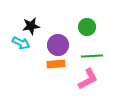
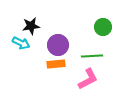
green circle: moved 16 px right
